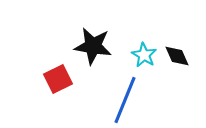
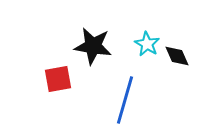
cyan star: moved 3 px right, 11 px up
red square: rotated 16 degrees clockwise
blue line: rotated 6 degrees counterclockwise
